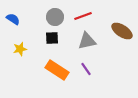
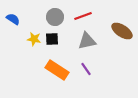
black square: moved 1 px down
yellow star: moved 14 px right, 10 px up; rotated 24 degrees clockwise
